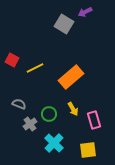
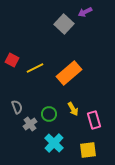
gray square: rotated 12 degrees clockwise
orange rectangle: moved 2 px left, 4 px up
gray semicircle: moved 2 px left, 3 px down; rotated 48 degrees clockwise
